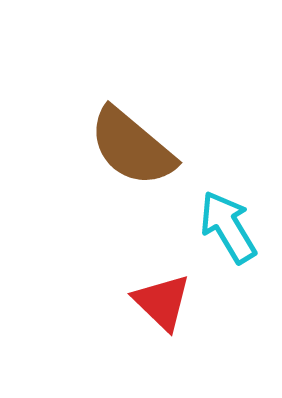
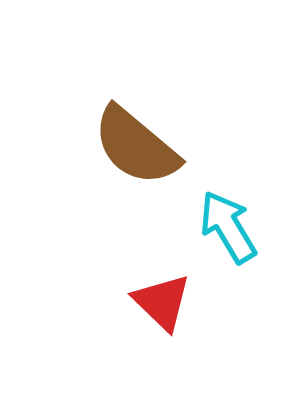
brown semicircle: moved 4 px right, 1 px up
